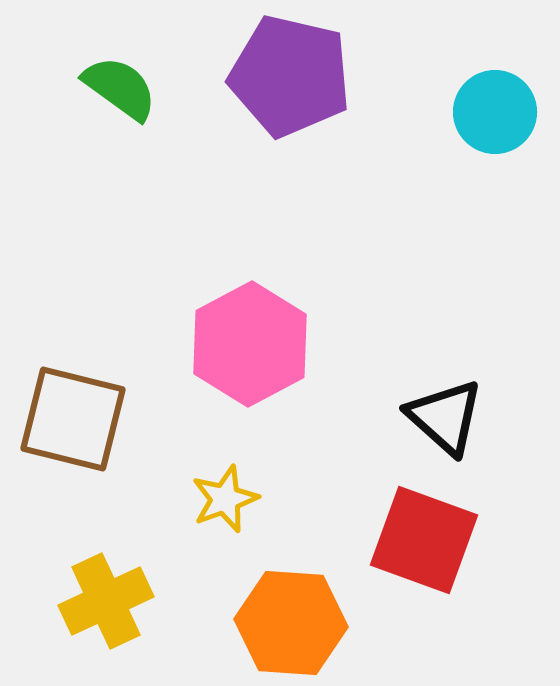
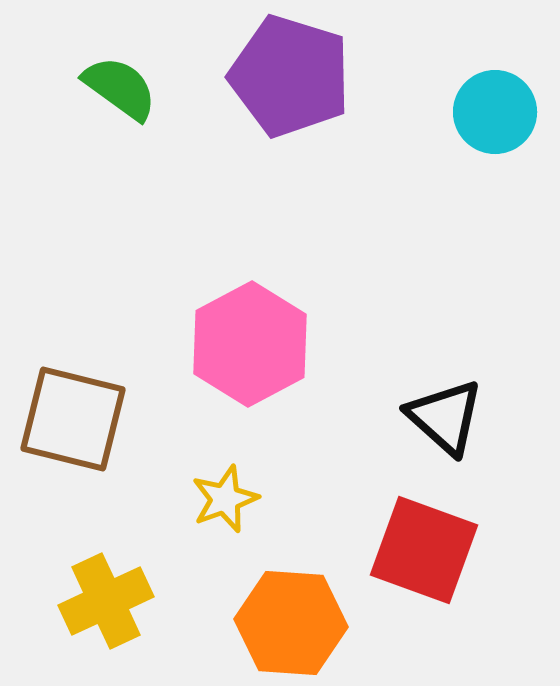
purple pentagon: rotated 4 degrees clockwise
red square: moved 10 px down
